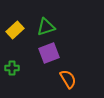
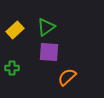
green triangle: rotated 18 degrees counterclockwise
purple square: moved 1 px up; rotated 25 degrees clockwise
orange semicircle: moved 1 px left, 2 px up; rotated 102 degrees counterclockwise
